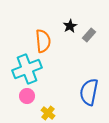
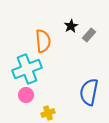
black star: moved 1 px right
pink circle: moved 1 px left, 1 px up
yellow cross: rotated 32 degrees clockwise
